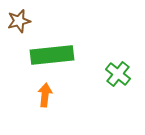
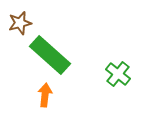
brown star: moved 1 px right, 2 px down
green rectangle: moved 2 px left; rotated 48 degrees clockwise
